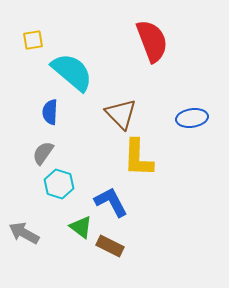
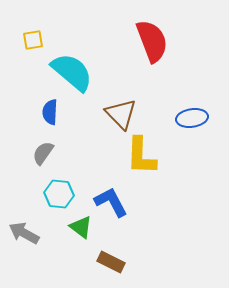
yellow L-shape: moved 3 px right, 2 px up
cyan hexagon: moved 10 px down; rotated 12 degrees counterclockwise
brown rectangle: moved 1 px right, 16 px down
